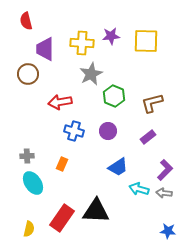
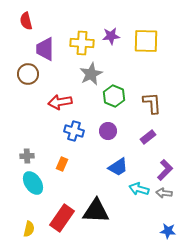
brown L-shape: rotated 100 degrees clockwise
